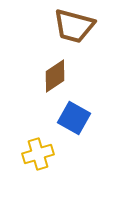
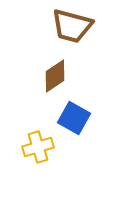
brown trapezoid: moved 2 px left
yellow cross: moved 7 px up
